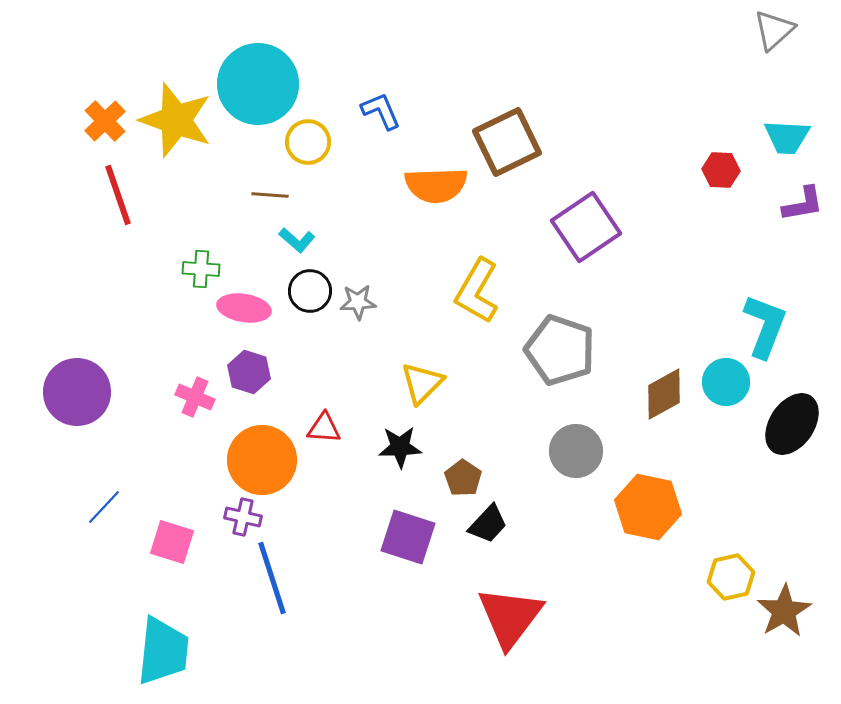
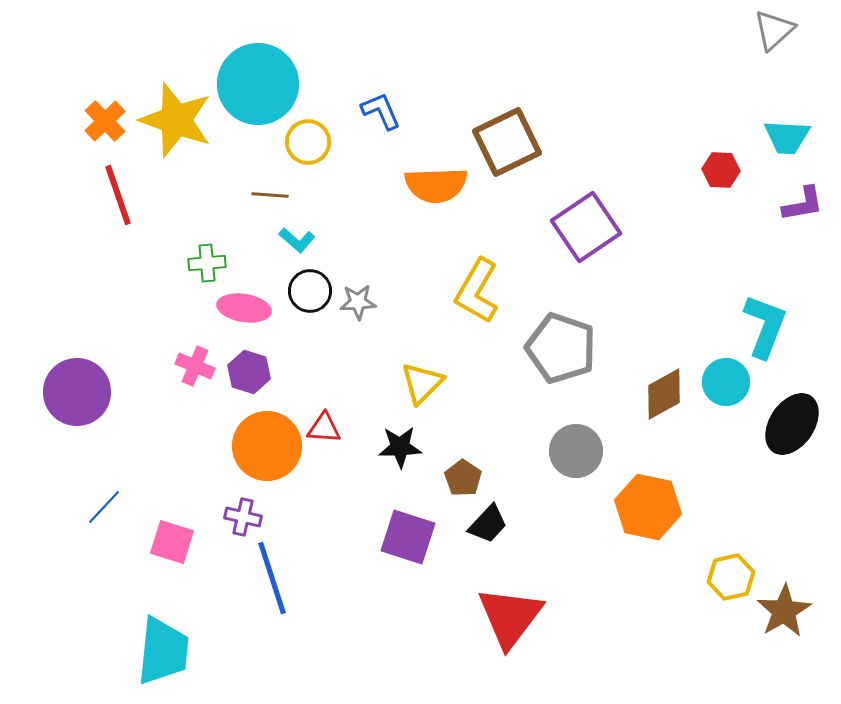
green cross at (201, 269): moved 6 px right, 6 px up; rotated 9 degrees counterclockwise
gray pentagon at (560, 350): moved 1 px right, 2 px up
pink cross at (195, 397): moved 31 px up
orange circle at (262, 460): moved 5 px right, 14 px up
